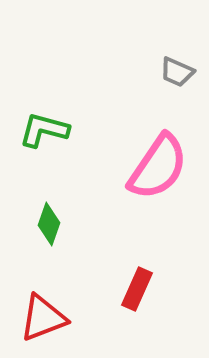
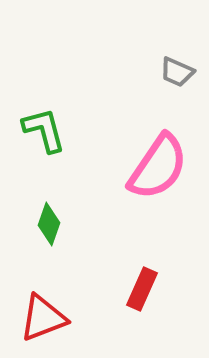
green L-shape: rotated 60 degrees clockwise
red rectangle: moved 5 px right
